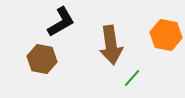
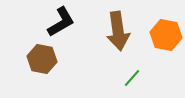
brown arrow: moved 7 px right, 14 px up
